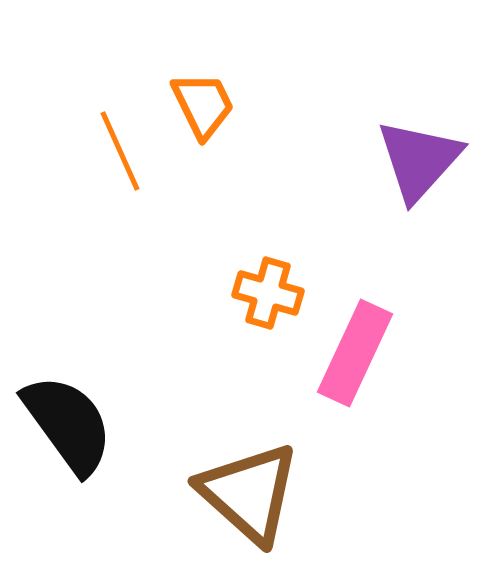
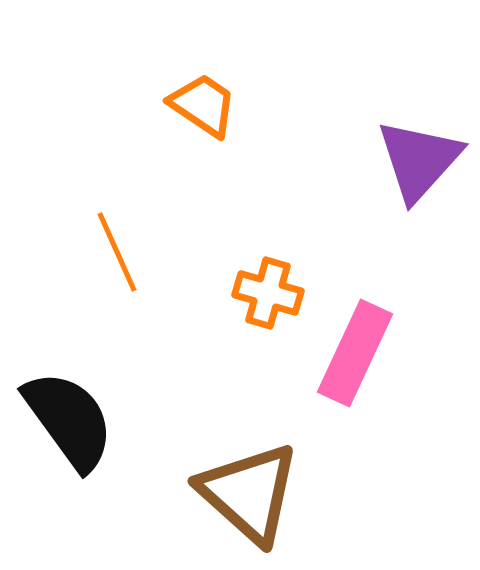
orange trapezoid: rotated 30 degrees counterclockwise
orange line: moved 3 px left, 101 px down
black semicircle: moved 1 px right, 4 px up
